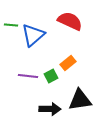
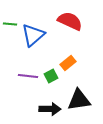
green line: moved 1 px left, 1 px up
black triangle: moved 1 px left
